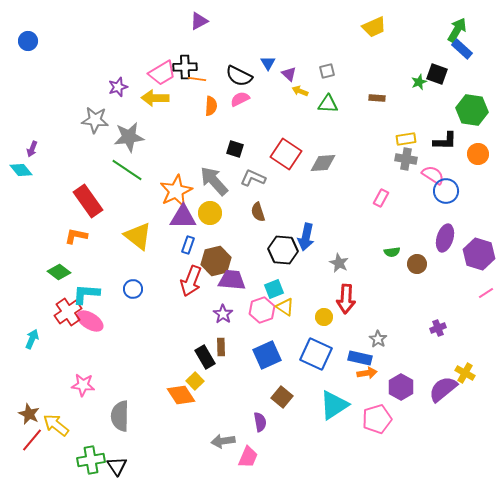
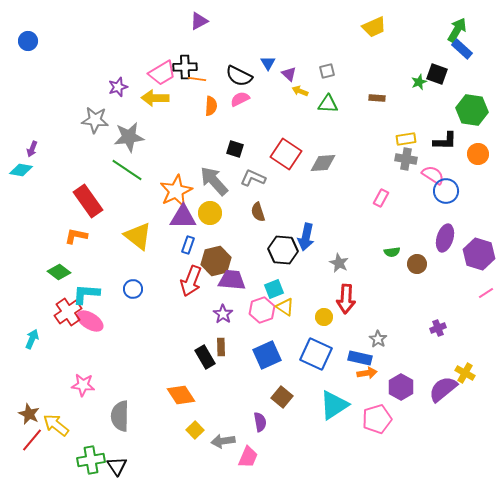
cyan diamond at (21, 170): rotated 40 degrees counterclockwise
yellow square at (195, 381): moved 49 px down
